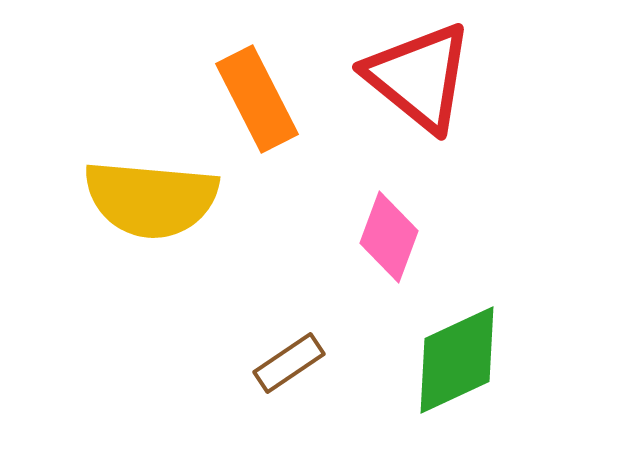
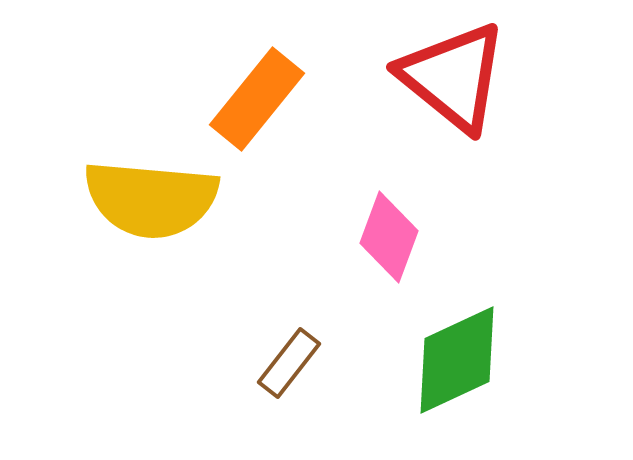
red triangle: moved 34 px right
orange rectangle: rotated 66 degrees clockwise
brown rectangle: rotated 18 degrees counterclockwise
